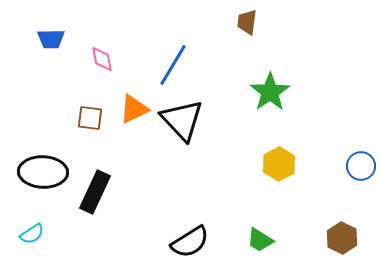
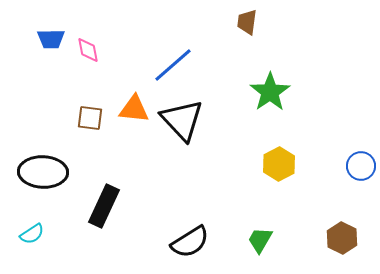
pink diamond: moved 14 px left, 9 px up
blue line: rotated 18 degrees clockwise
orange triangle: rotated 32 degrees clockwise
black rectangle: moved 9 px right, 14 px down
green trapezoid: rotated 88 degrees clockwise
